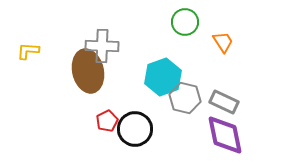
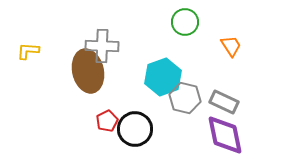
orange trapezoid: moved 8 px right, 4 px down
